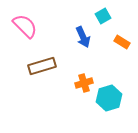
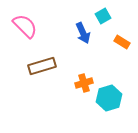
blue arrow: moved 4 px up
